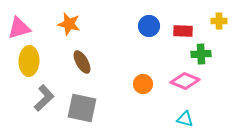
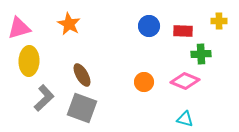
orange star: rotated 15 degrees clockwise
brown ellipse: moved 13 px down
orange circle: moved 1 px right, 2 px up
gray square: rotated 8 degrees clockwise
